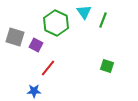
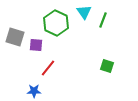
purple square: rotated 24 degrees counterclockwise
